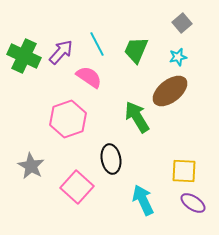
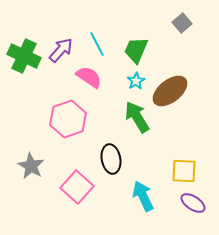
purple arrow: moved 2 px up
cyan star: moved 42 px left, 24 px down; rotated 18 degrees counterclockwise
cyan arrow: moved 4 px up
